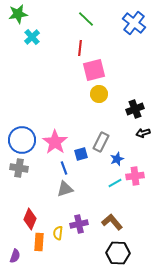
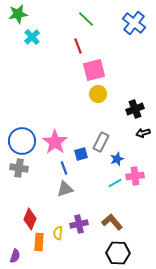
red line: moved 2 px left, 2 px up; rotated 28 degrees counterclockwise
yellow circle: moved 1 px left
blue circle: moved 1 px down
